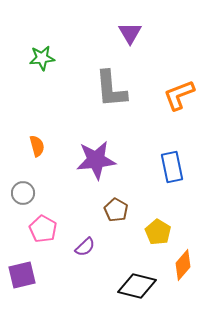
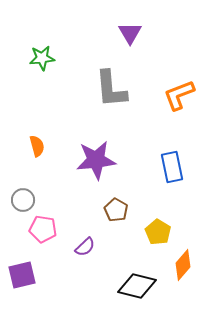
gray circle: moved 7 px down
pink pentagon: rotated 20 degrees counterclockwise
